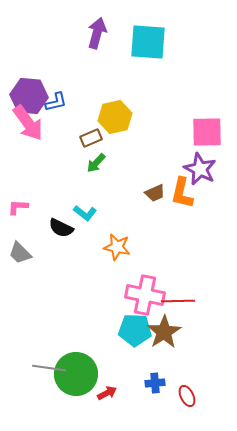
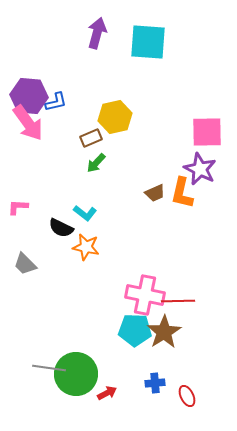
orange star: moved 31 px left
gray trapezoid: moved 5 px right, 11 px down
